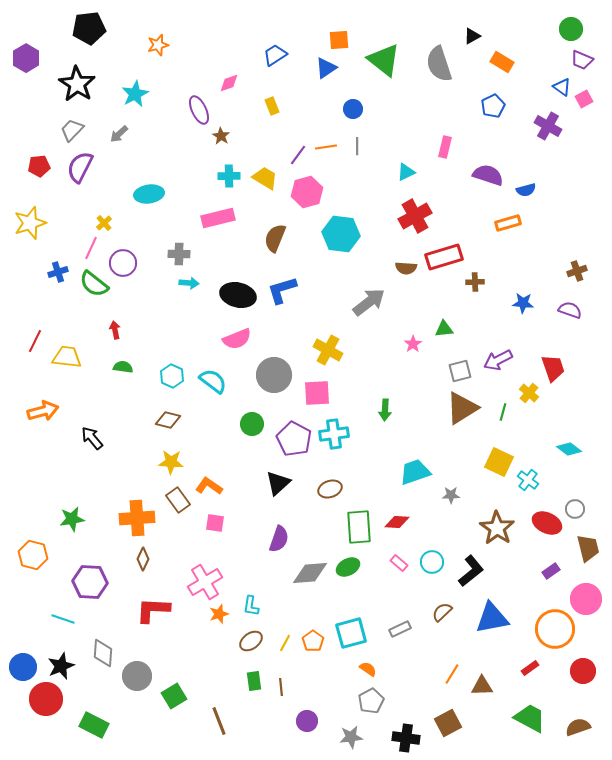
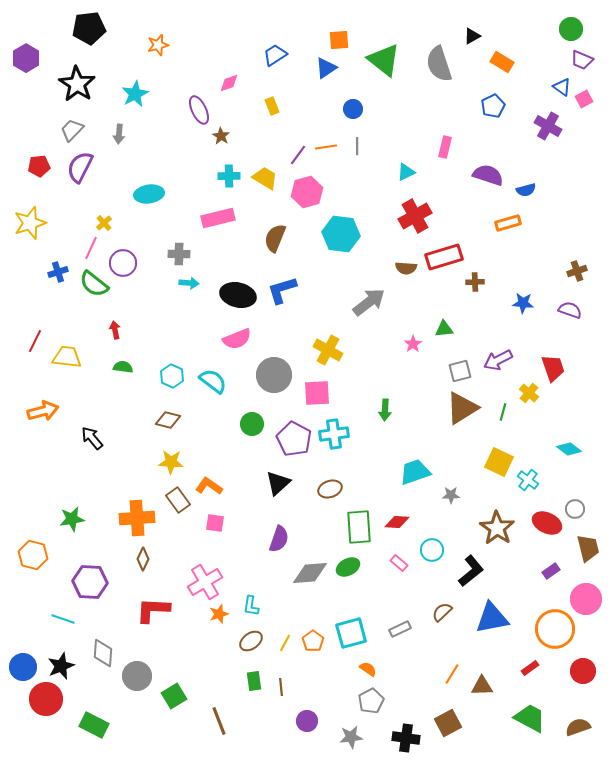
gray arrow at (119, 134): rotated 42 degrees counterclockwise
cyan circle at (432, 562): moved 12 px up
